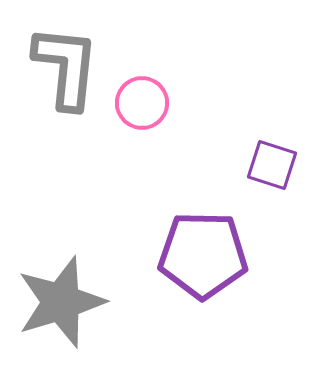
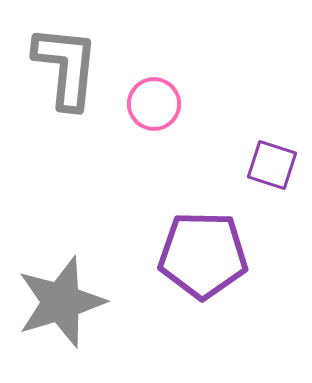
pink circle: moved 12 px right, 1 px down
